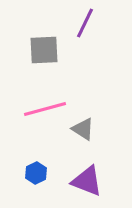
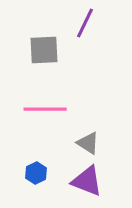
pink line: rotated 15 degrees clockwise
gray triangle: moved 5 px right, 14 px down
